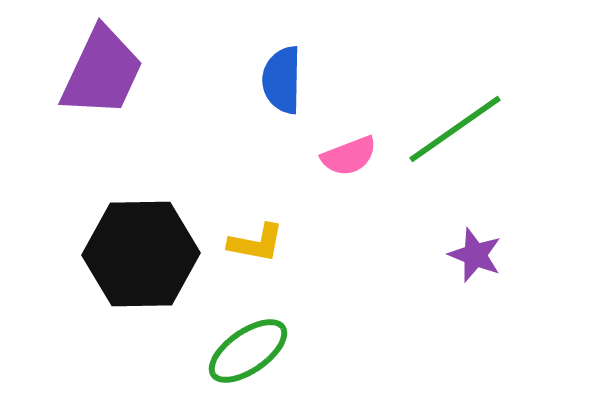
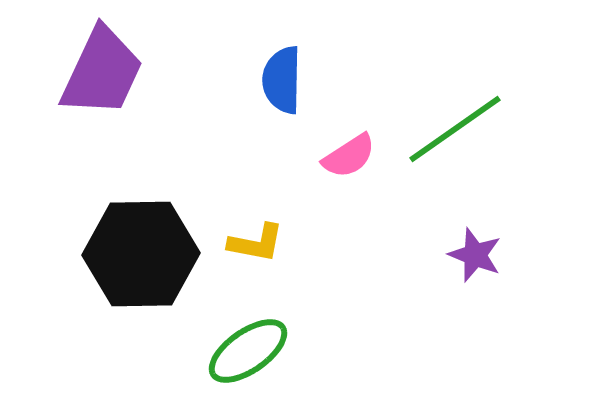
pink semicircle: rotated 12 degrees counterclockwise
